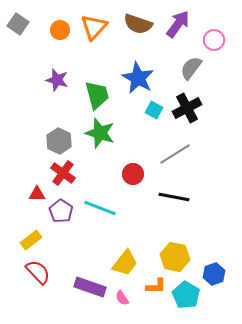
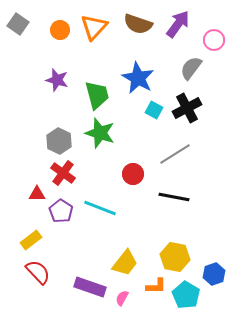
pink semicircle: rotated 63 degrees clockwise
